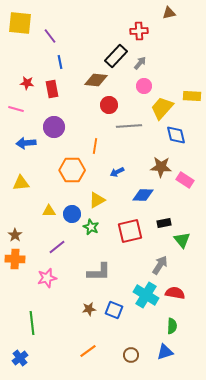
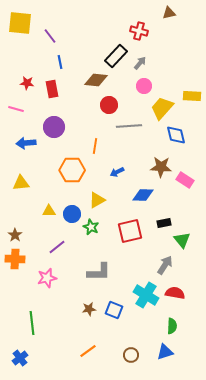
red cross at (139, 31): rotated 18 degrees clockwise
gray arrow at (160, 265): moved 5 px right
